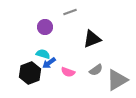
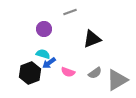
purple circle: moved 1 px left, 2 px down
gray semicircle: moved 1 px left, 3 px down
